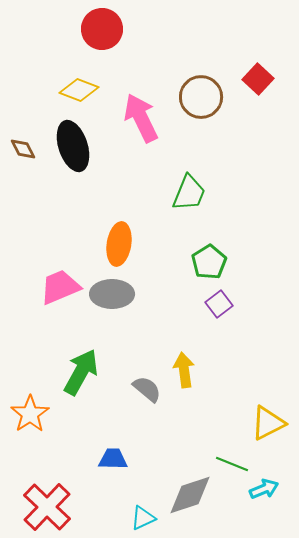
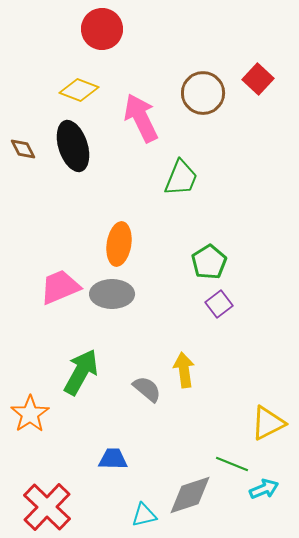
brown circle: moved 2 px right, 4 px up
green trapezoid: moved 8 px left, 15 px up
cyan triangle: moved 1 px right, 3 px up; rotated 12 degrees clockwise
